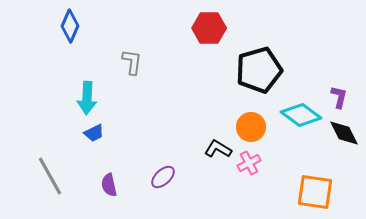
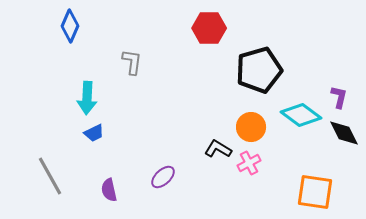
purple semicircle: moved 5 px down
